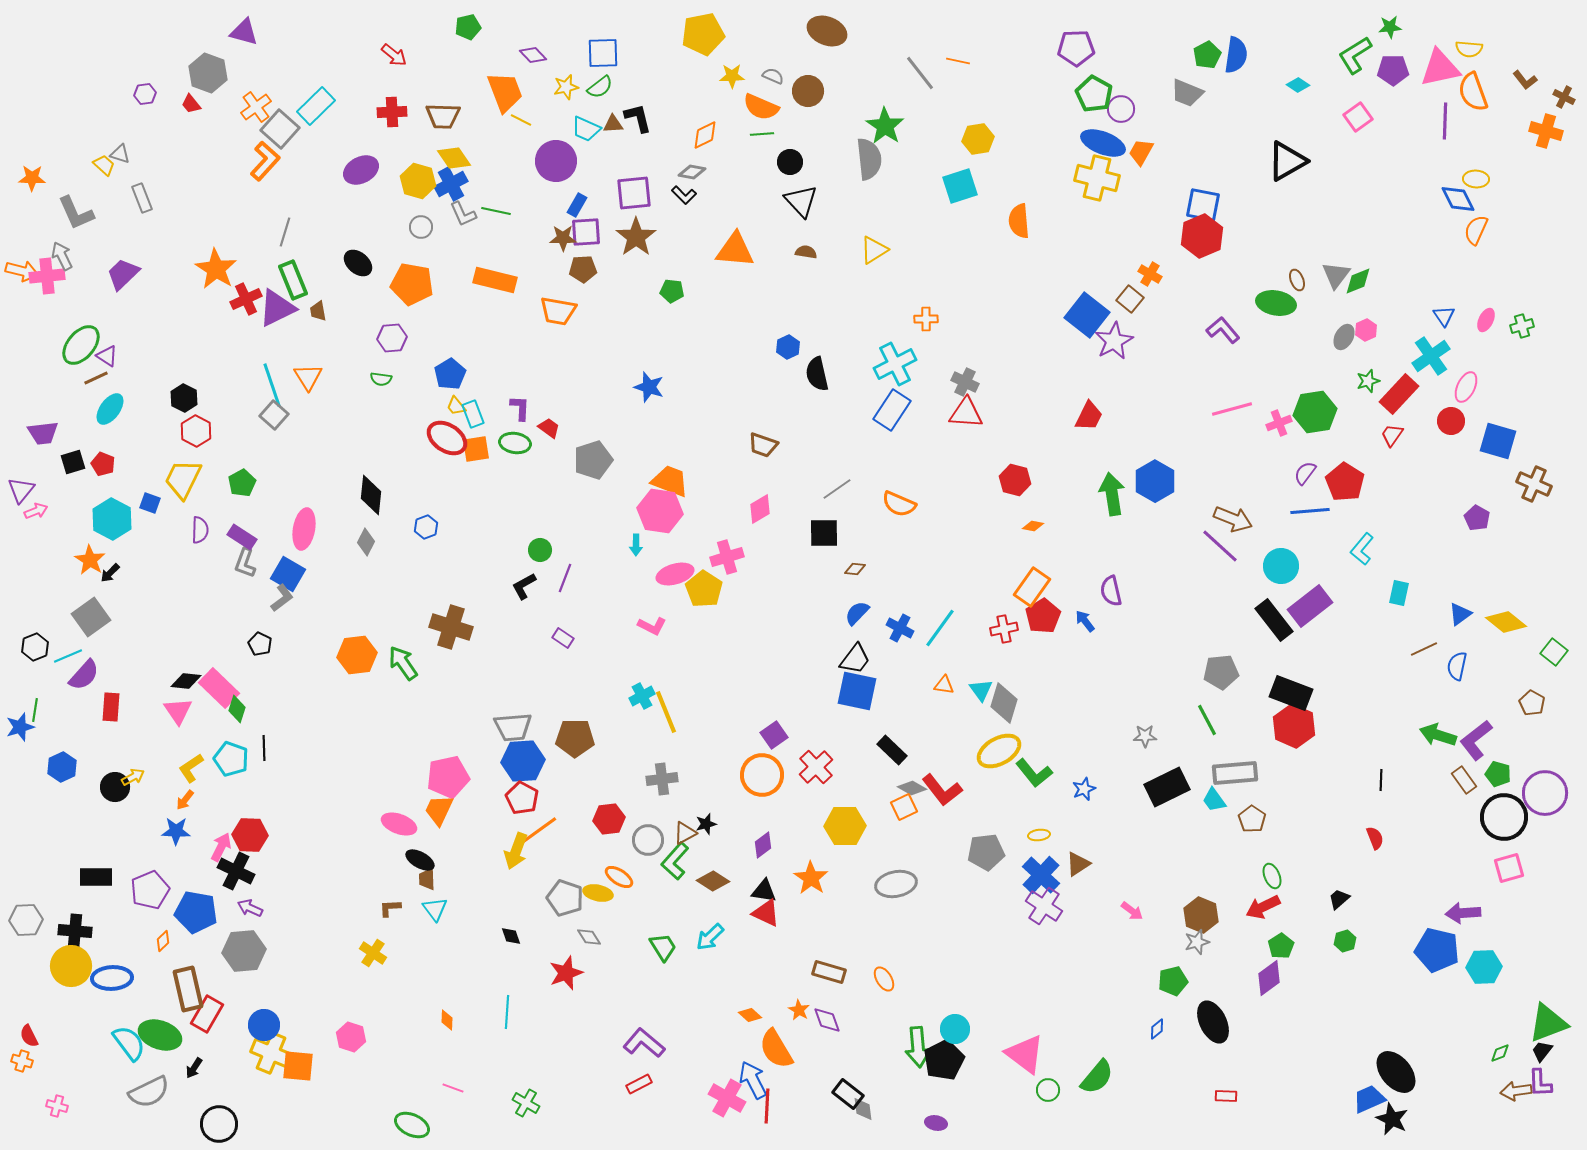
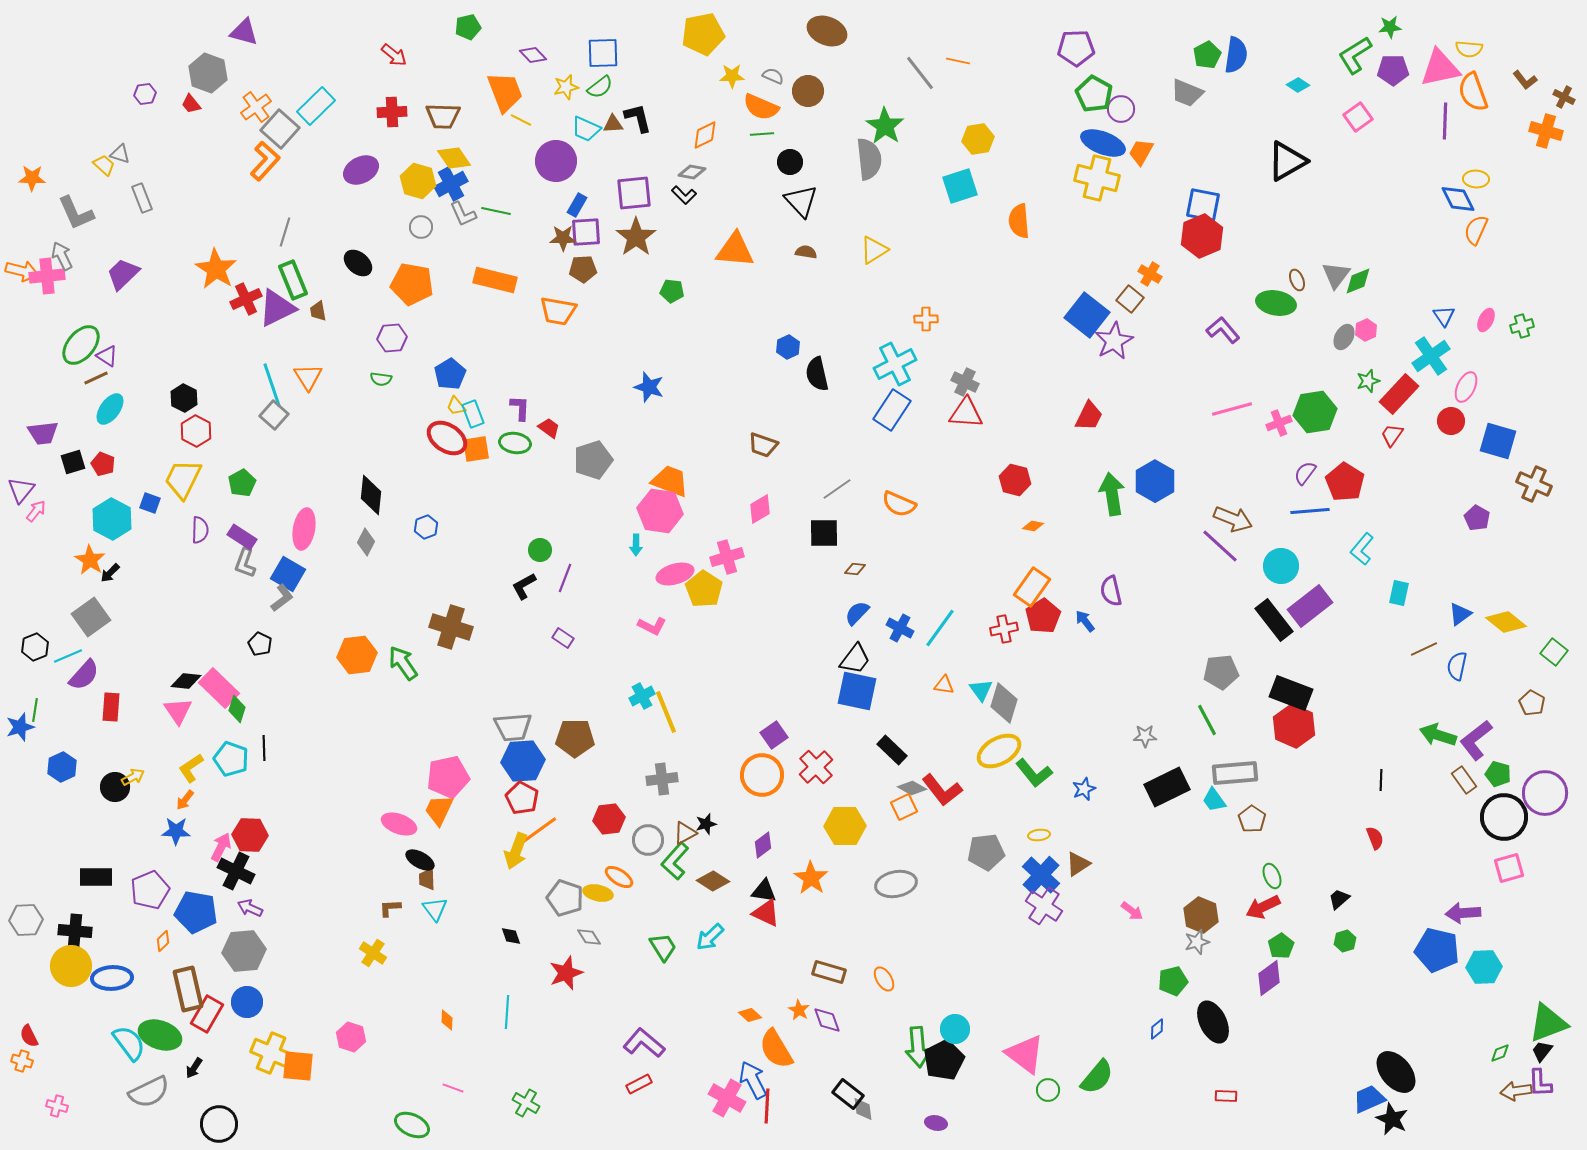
pink arrow at (36, 511): rotated 30 degrees counterclockwise
blue circle at (264, 1025): moved 17 px left, 23 px up
